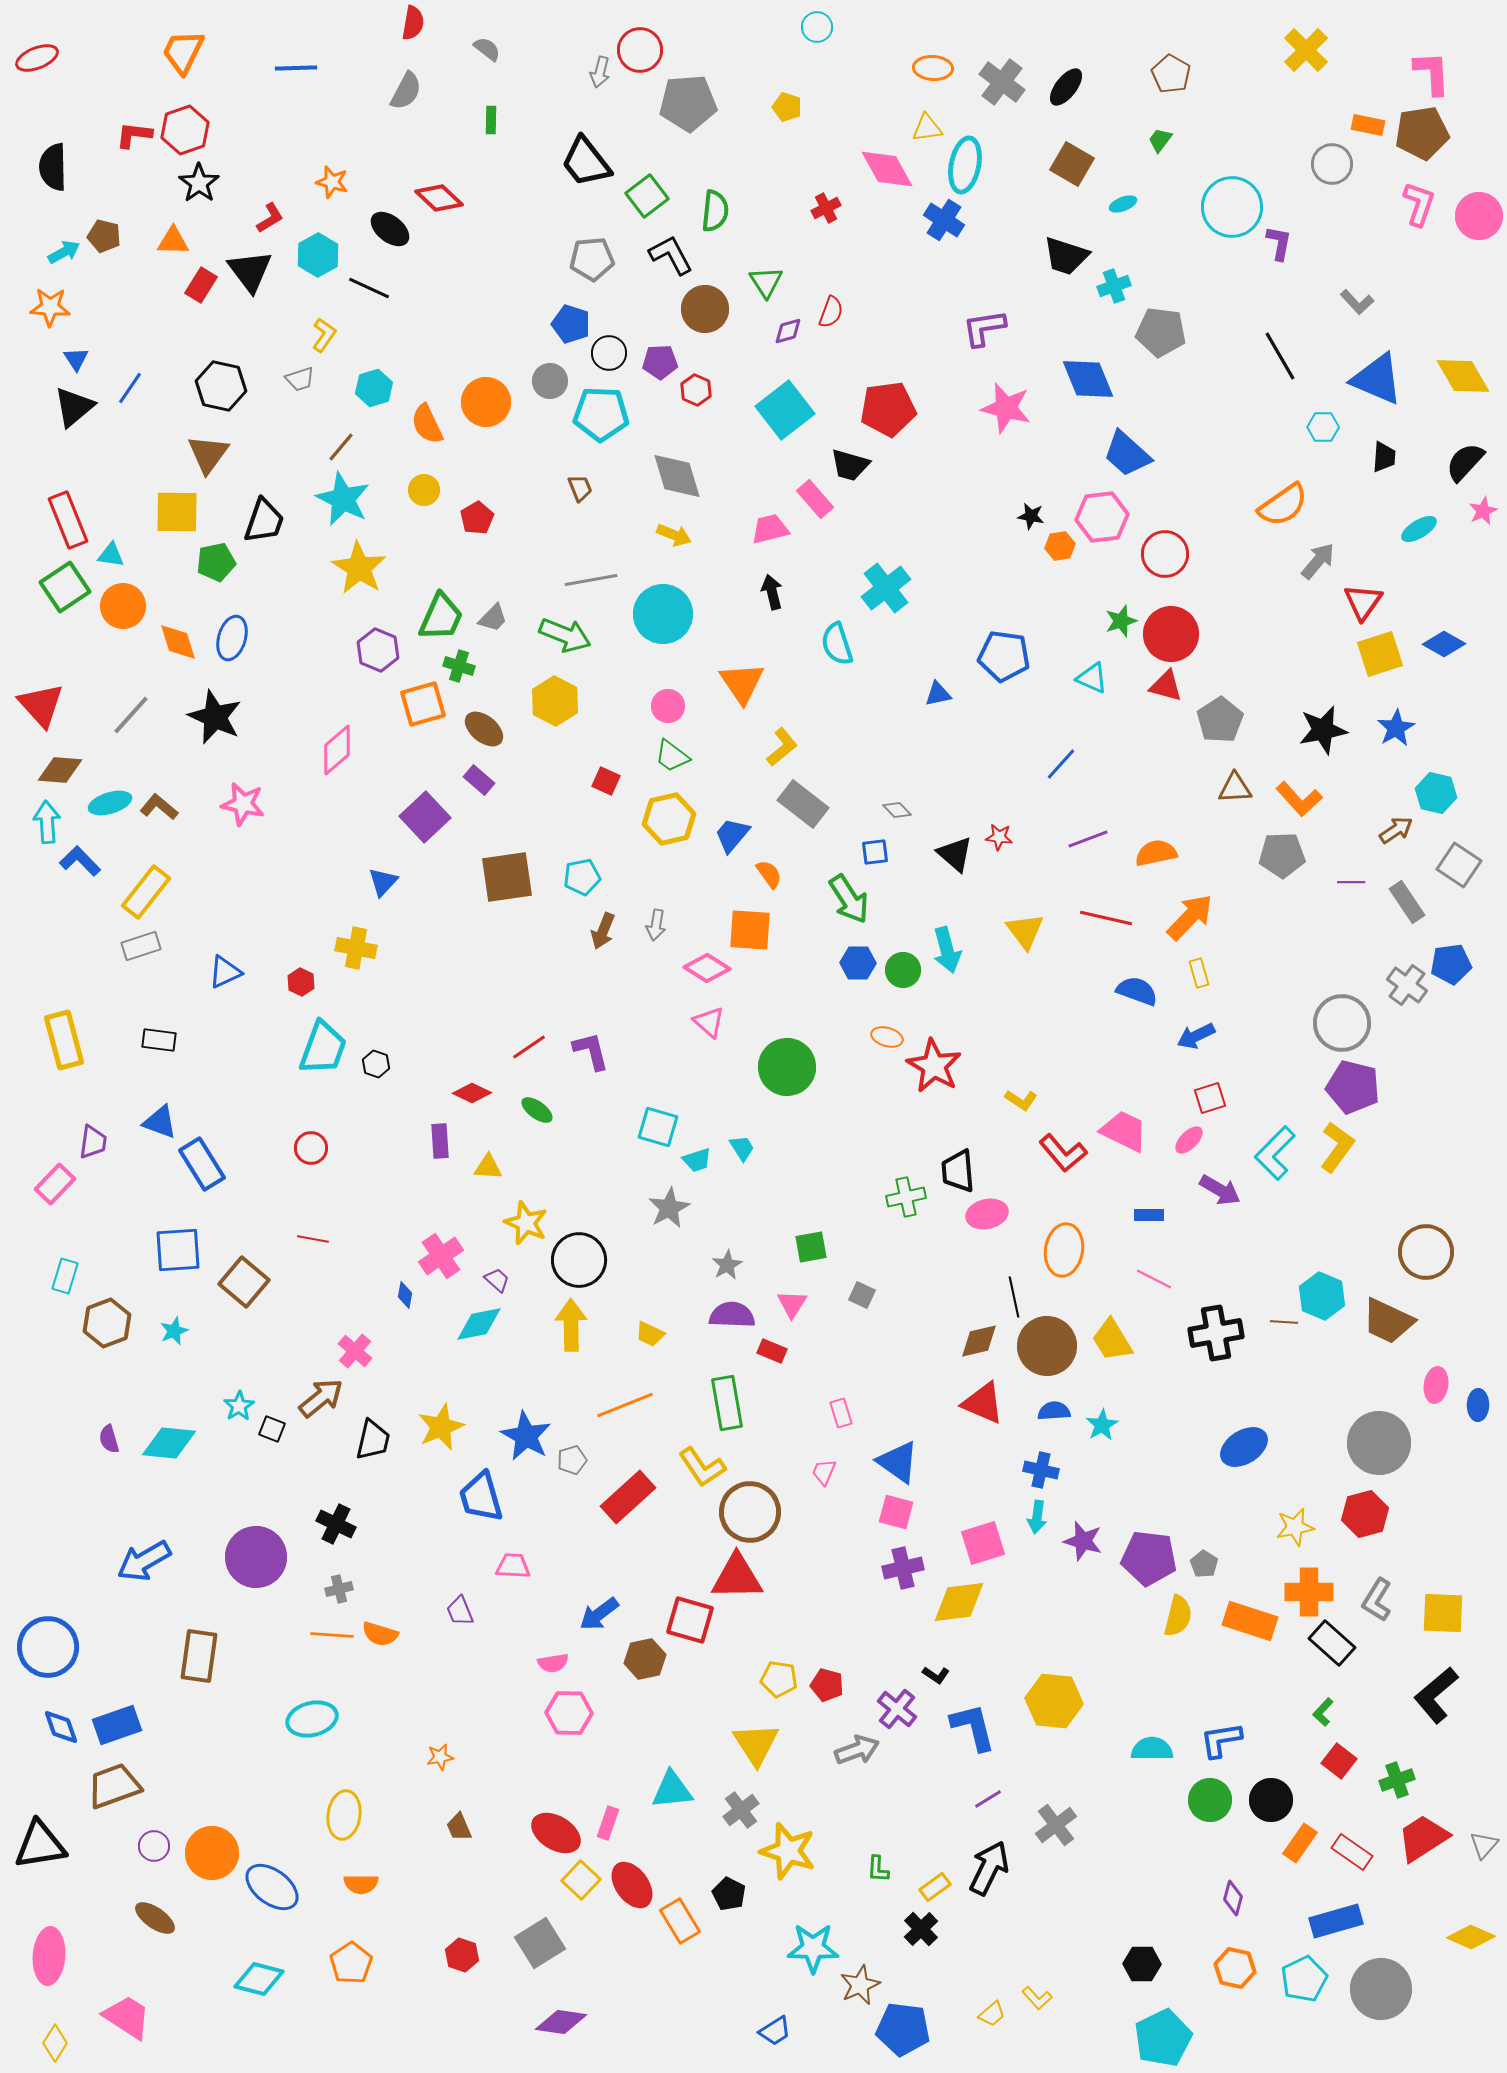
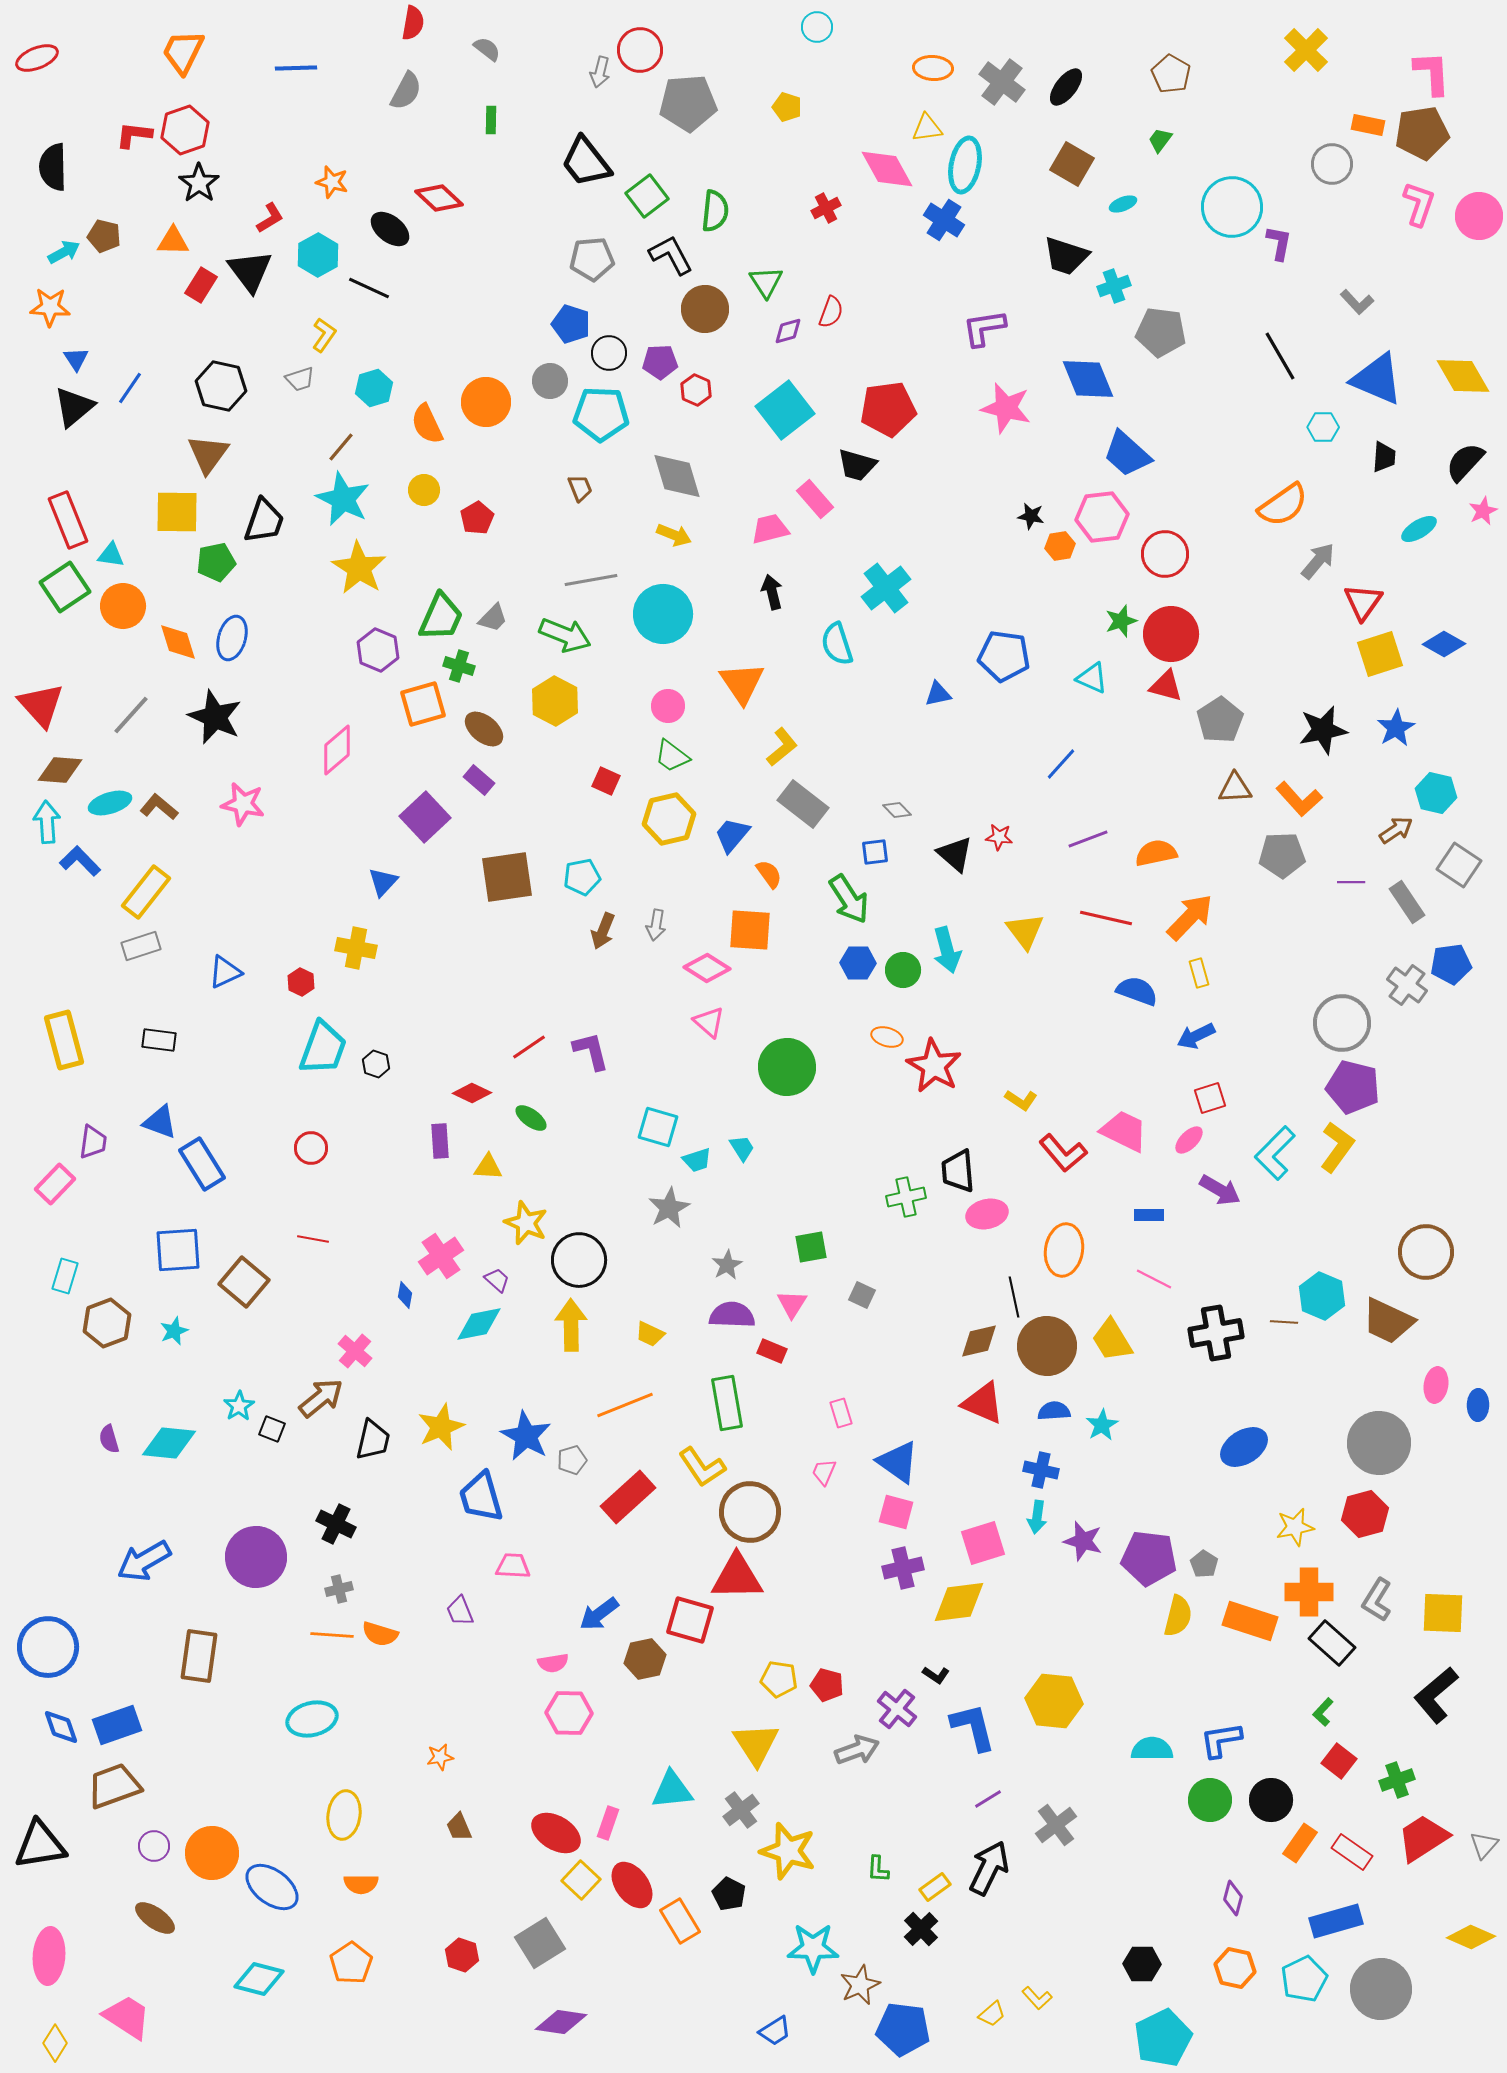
black trapezoid at (850, 465): moved 7 px right
green ellipse at (537, 1110): moved 6 px left, 8 px down
